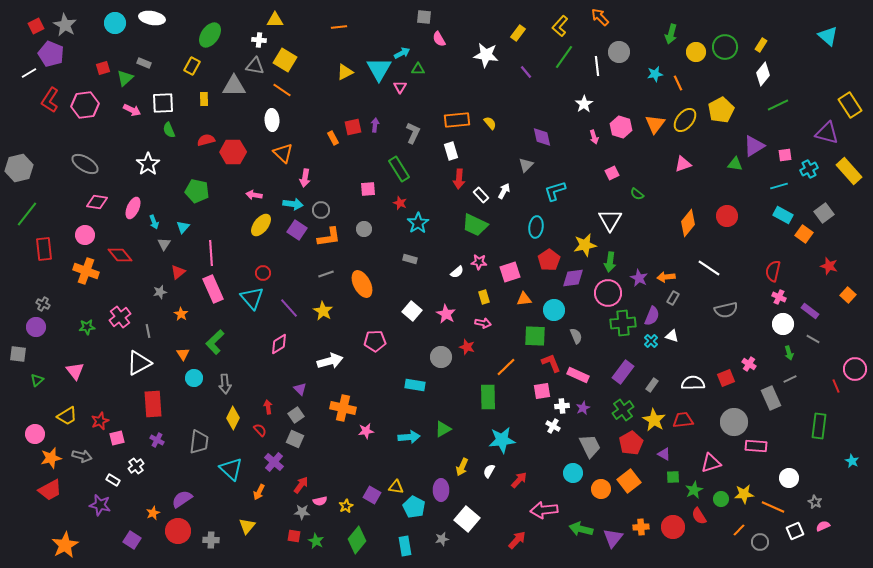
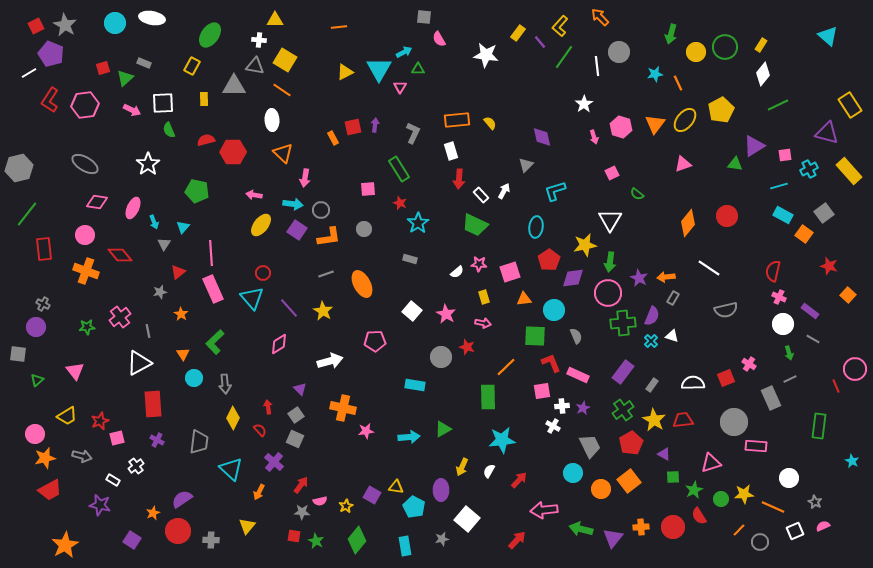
cyan arrow at (402, 53): moved 2 px right, 1 px up
purple line at (526, 72): moved 14 px right, 30 px up
pink star at (479, 262): moved 2 px down
orange star at (51, 458): moved 6 px left
